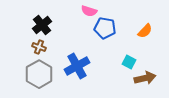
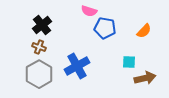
orange semicircle: moved 1 px left
cyan square: rotated 24 degrees counterclockwise
